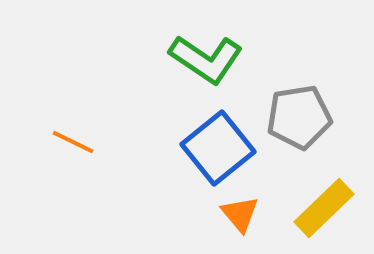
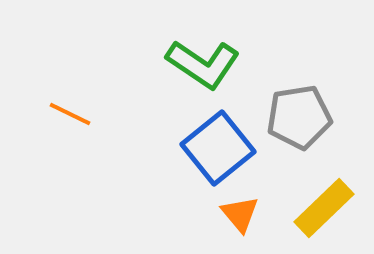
green L-shape: moved 3 px left, 5 px down
orange line: moved 3 px left, 28 px up
